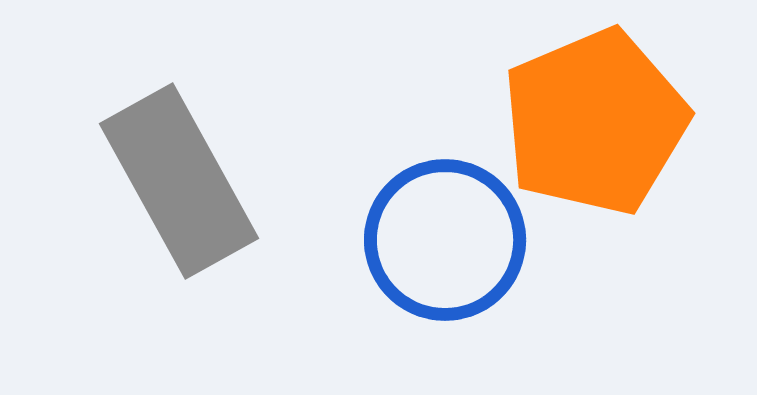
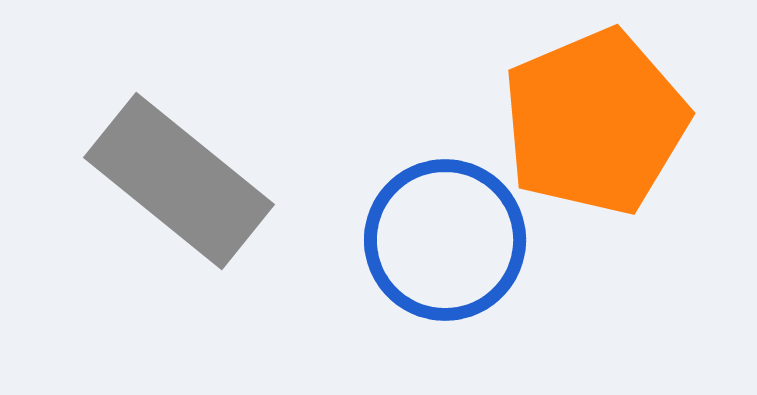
gray rectangle: rotated 22 degrees counterclockwise
